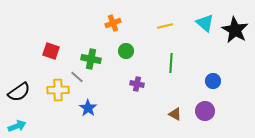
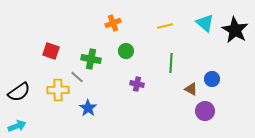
blue circle: moved 1 px left, 2 px up
brown triangle: moved 16 px right, 25 px up
